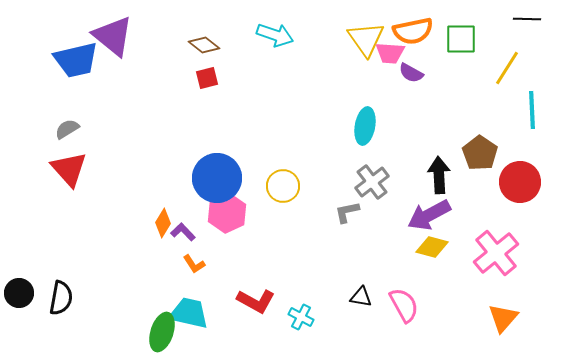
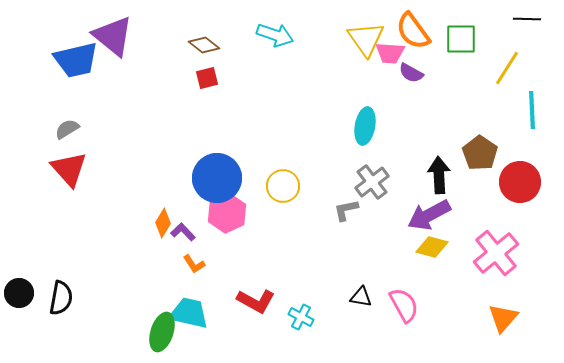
orange semicircle: rotated 66 degrees clockwise
gray L-shape: moved 1 px left, 2 px up
